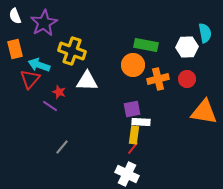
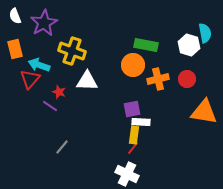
white hexagon: moved 2 px right, 2 px up; rotated 20 degrees clockwise
